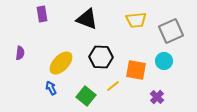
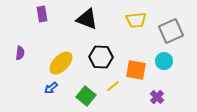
blue arrow: rotated 104 degrees counterclockwise
